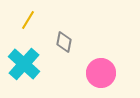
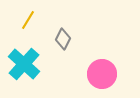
gray diamond: moved 1 px left, 3 px up; rotated 15 degrees clockwise
pink circle: moved 1 px right, 1 px down
